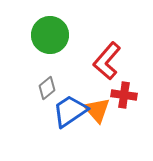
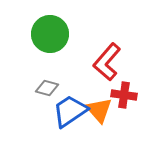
green circle: moved 1 px up
red L-shape: moved 1 px down
gray diamond: rotated 55 degrees clockwise
orange triangle: moved 2 px right
